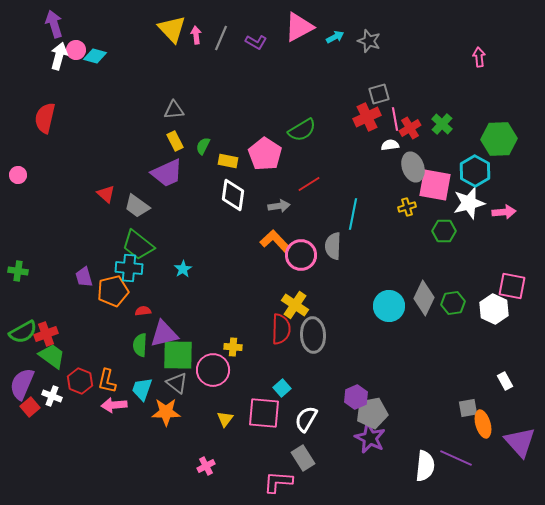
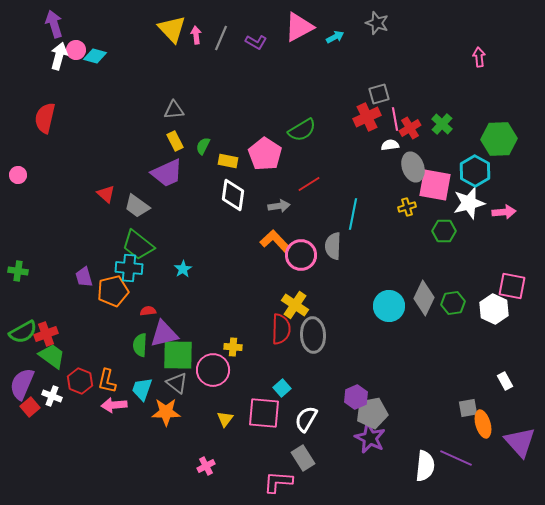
gray star at (369, 41): moved 8 px right, 18 px up
red semicircle at (143, 311): moved 5 px right
